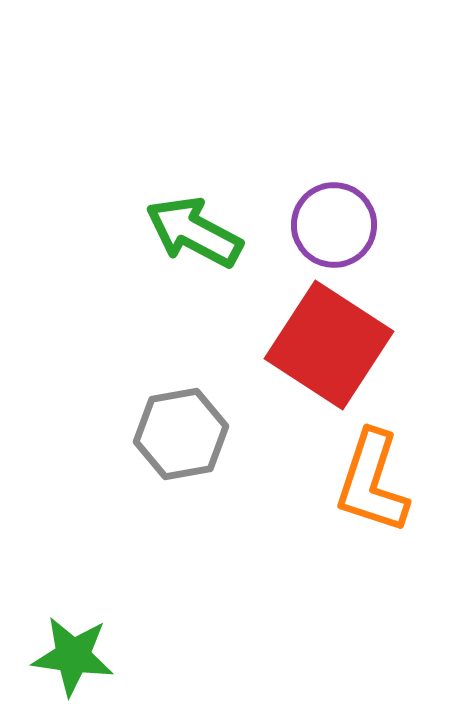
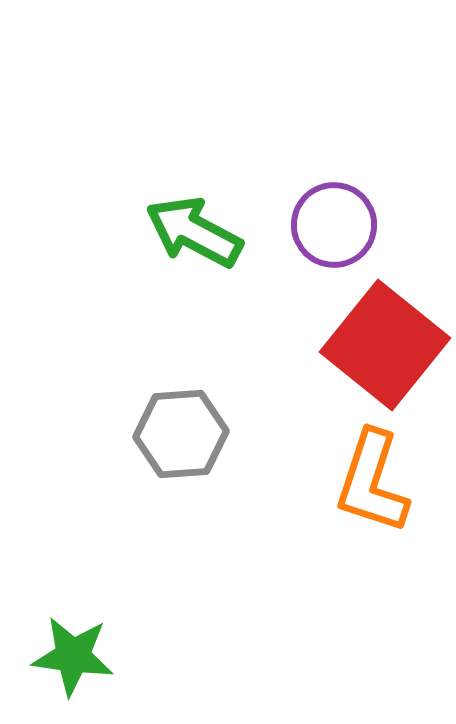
red square: moved 56 px right; rotated 6 degrees clockwise
gray hexagon: rotated 6 degrees clockwise
